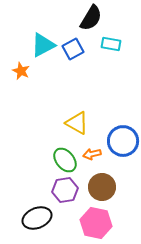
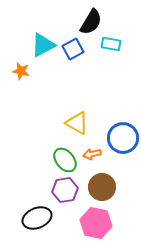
black semicircle: moved 4 px down
orange star: rotated 12 degrees counterclockwise
blue circle: moved 3 px up
